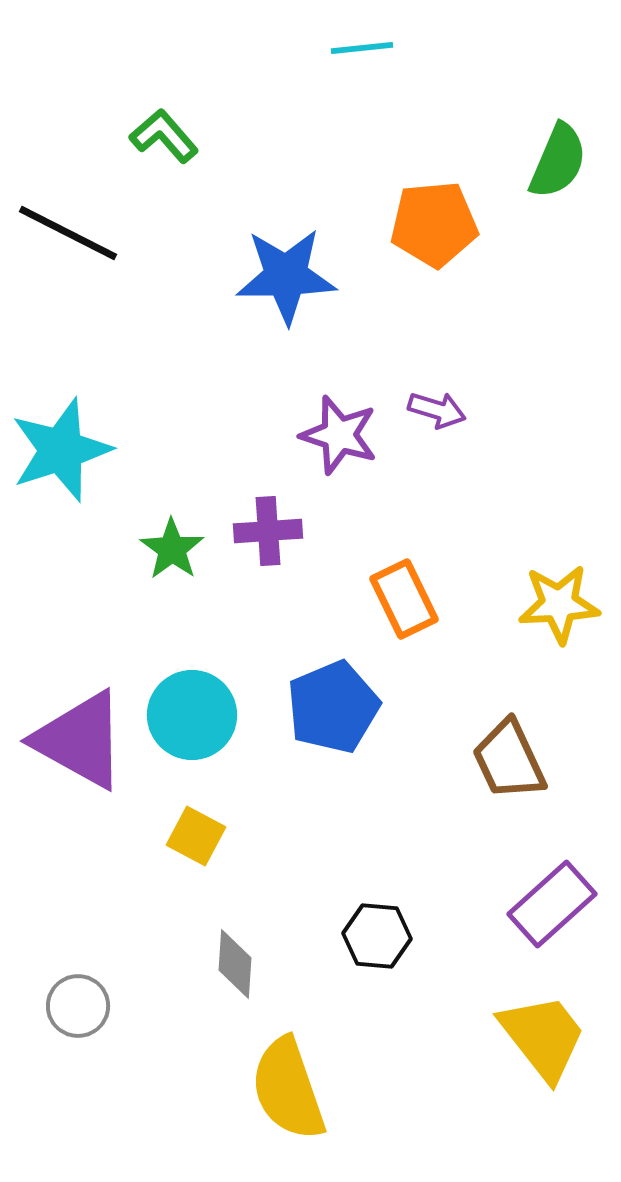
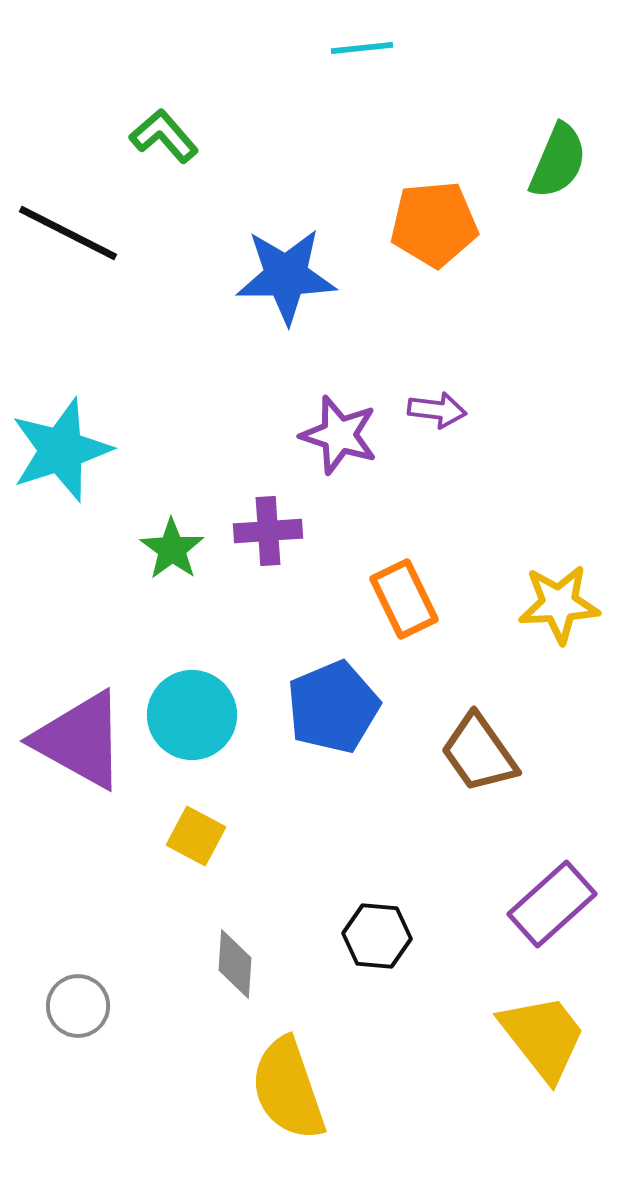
purple arrow: rotated 10 degrees counterclockwise
brown trapezoid: moved 30 px left, 7 px up; rotated 10 degrees counterclockwise
